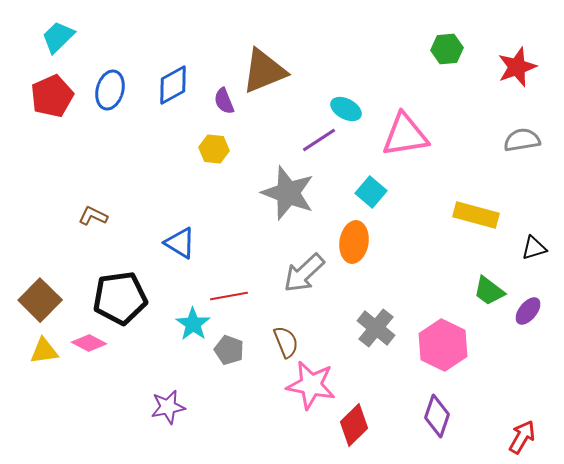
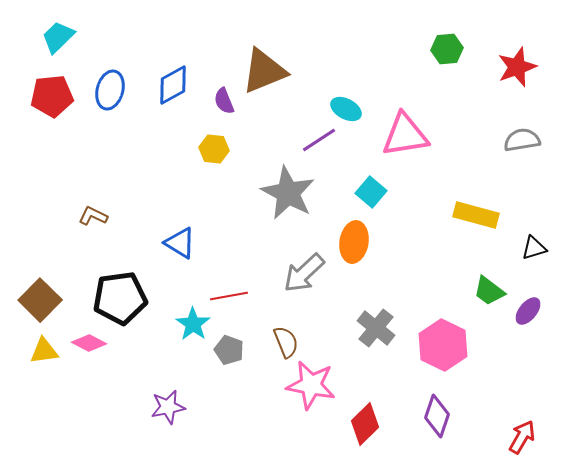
red pentagon: rotated 18 degrees clockwise
gray star: rotated 8 degrees clockwise
red diamond: moved 11 px right, 1 px up
